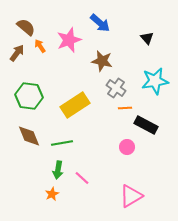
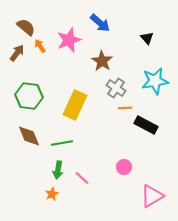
brown star: rotated 20 degrees clockwise
yellow rectangle: rotated 32 degrees counterclockwise
pink circle: moved 3 px left, 20 px down
pink triangle: moved 21 px right
